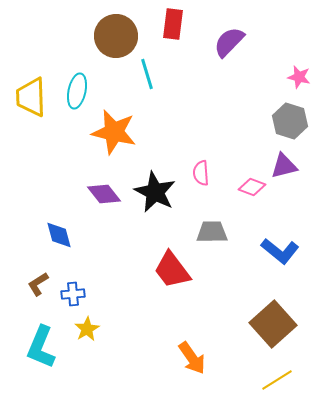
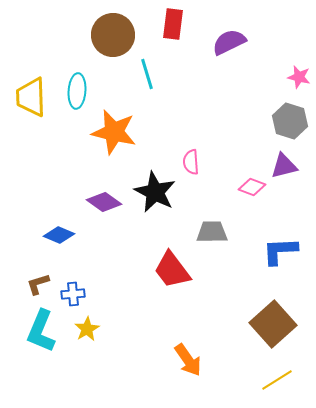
brown circle: moved 3 px left, 1 px up
purple semicircle: rotated 20 degrees clockwise
cyan ellipse: rotated 8 degrees counterclockwise
pink semicircle: moved 10 px left, 11 px up
purple diamond: moved 8 px down; rotated 16 degrees counterclockwise
blue diamond: rotated 52 degrees counterclockwise
blue L-shape: rotated 138 degrees clockwise
brown L-shape: rotated 15 degrees clockwise
cyan L-shape: moved 16 px up
orange arrow: moved 4 px left, 2 px down
